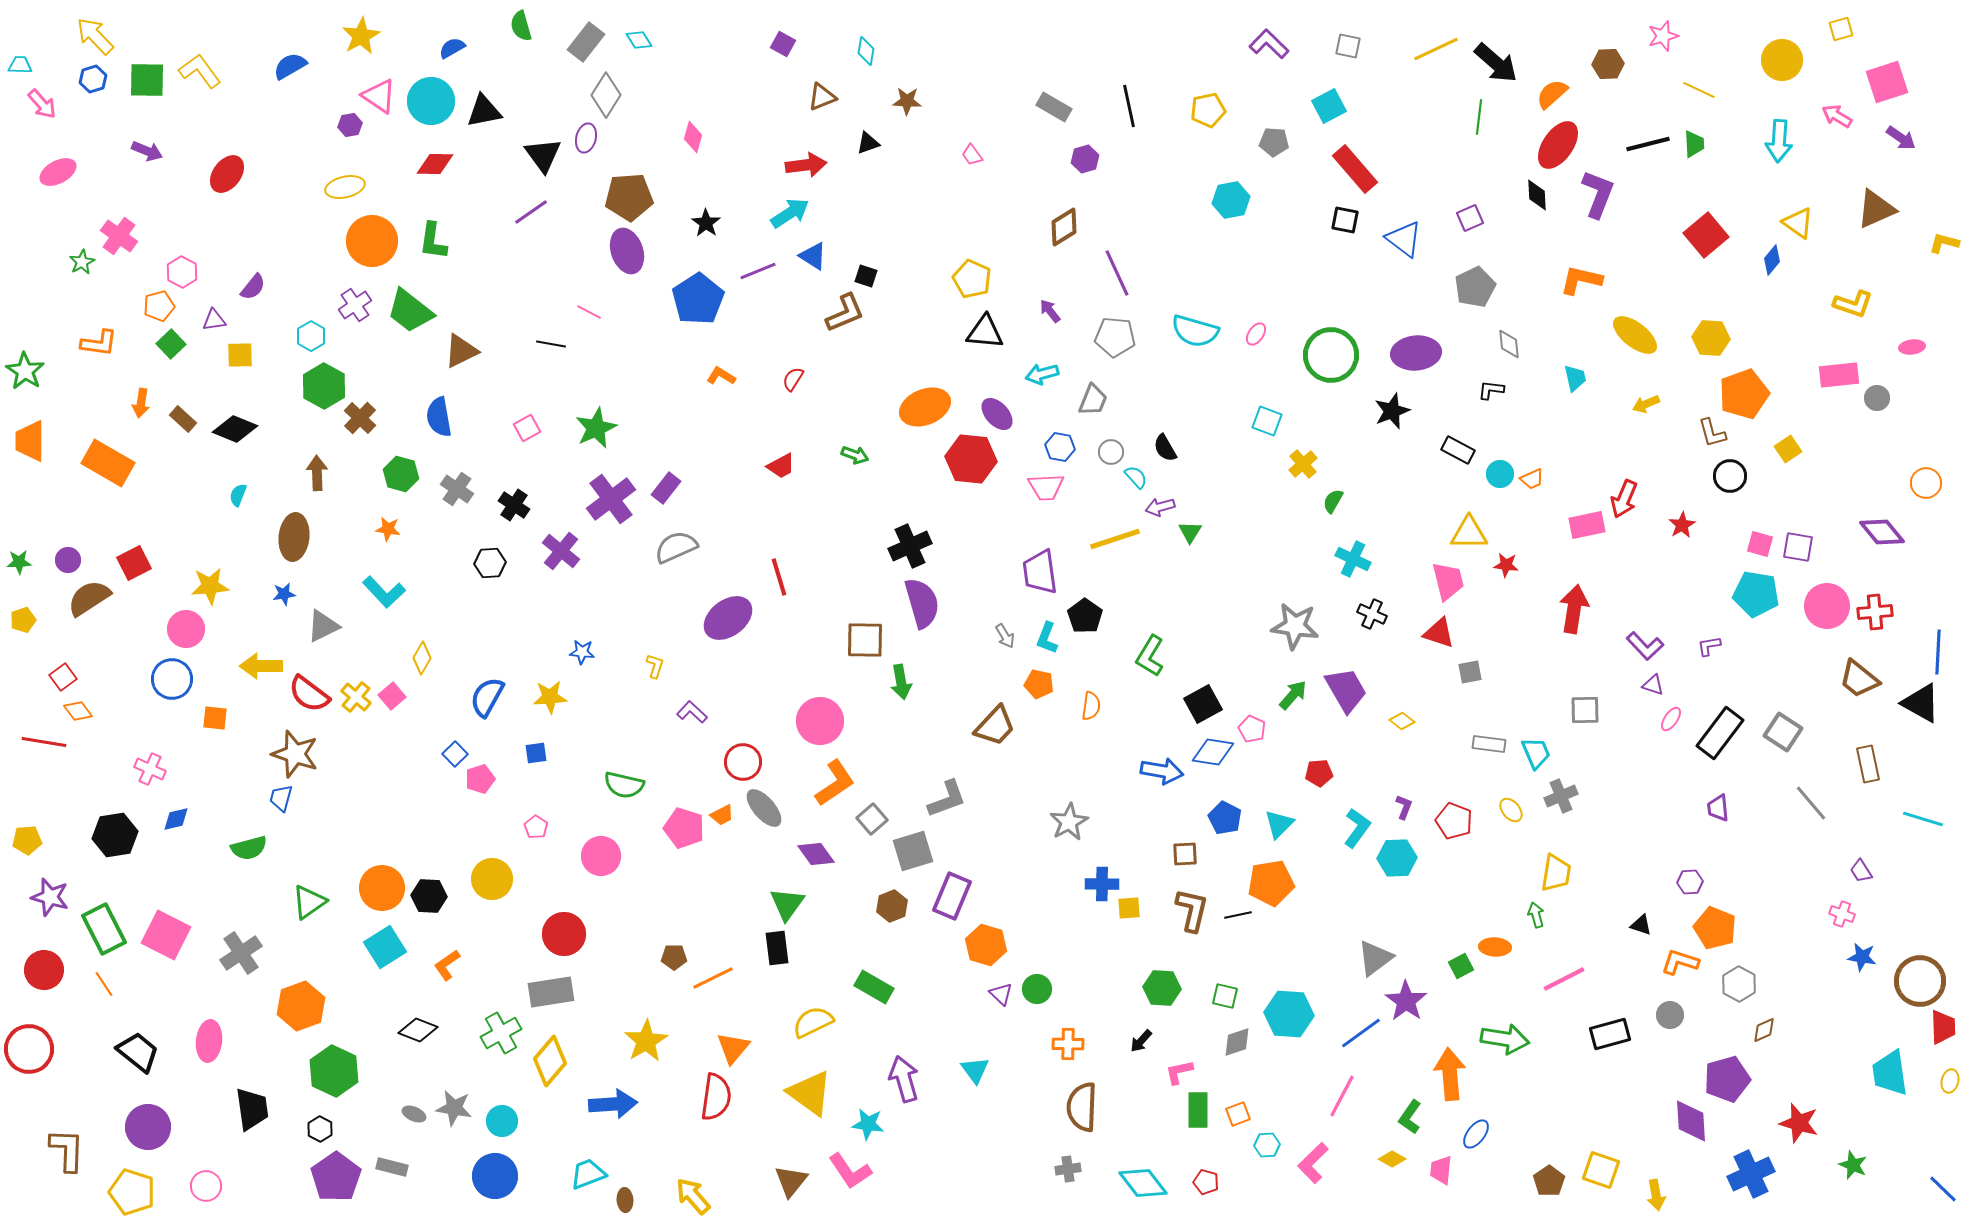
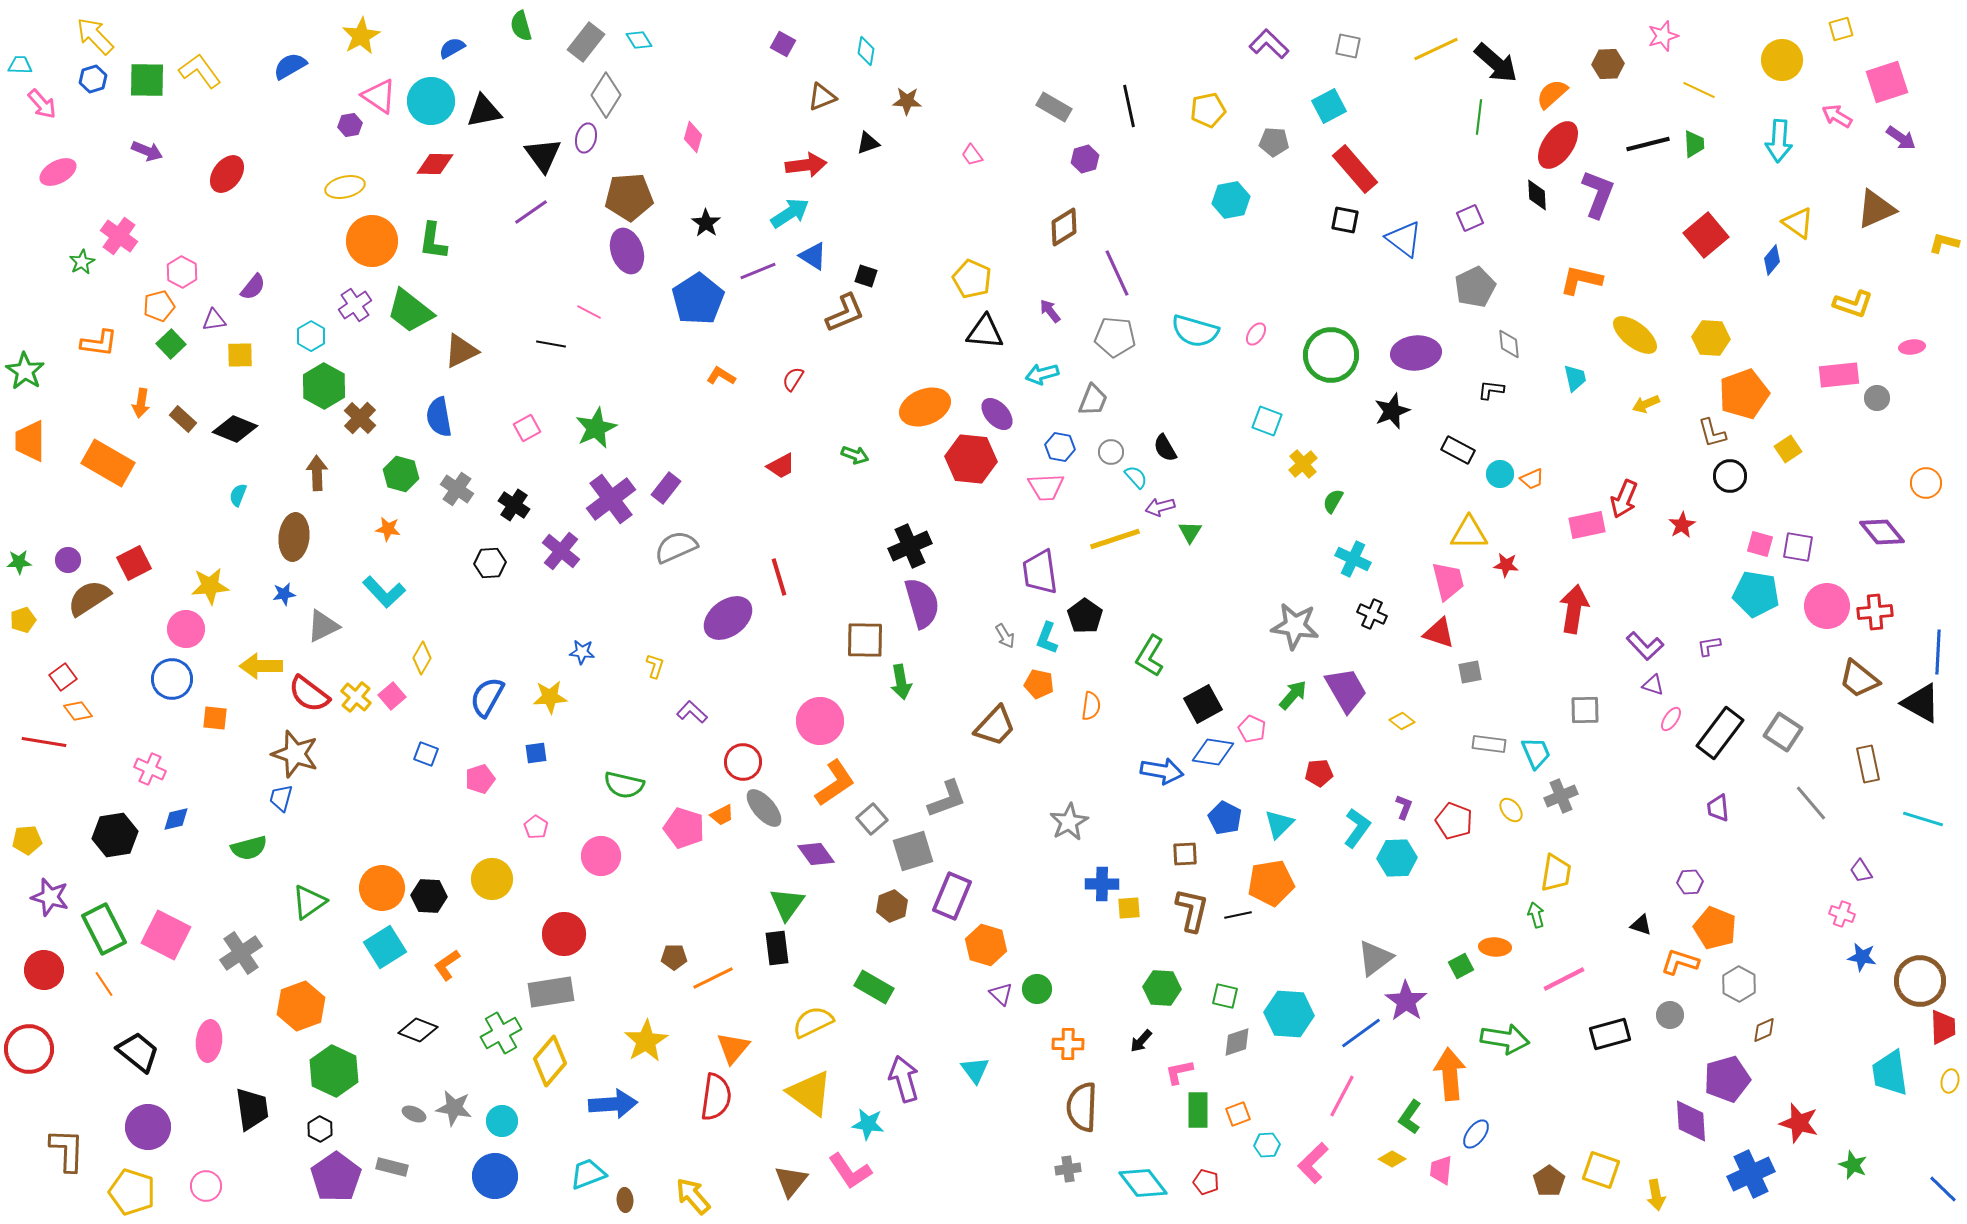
blue square at (455, 754): moved 29 px left; rotated 25 degrees counterclockwise
